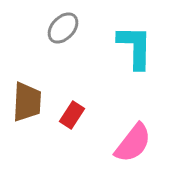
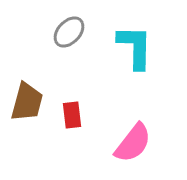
gray ellipse: moved 6 px right, 4 px down
brown trapezoid: rotated 12 degrees clockwise
red rectangle: rotated 40 degrees counterclockwise
